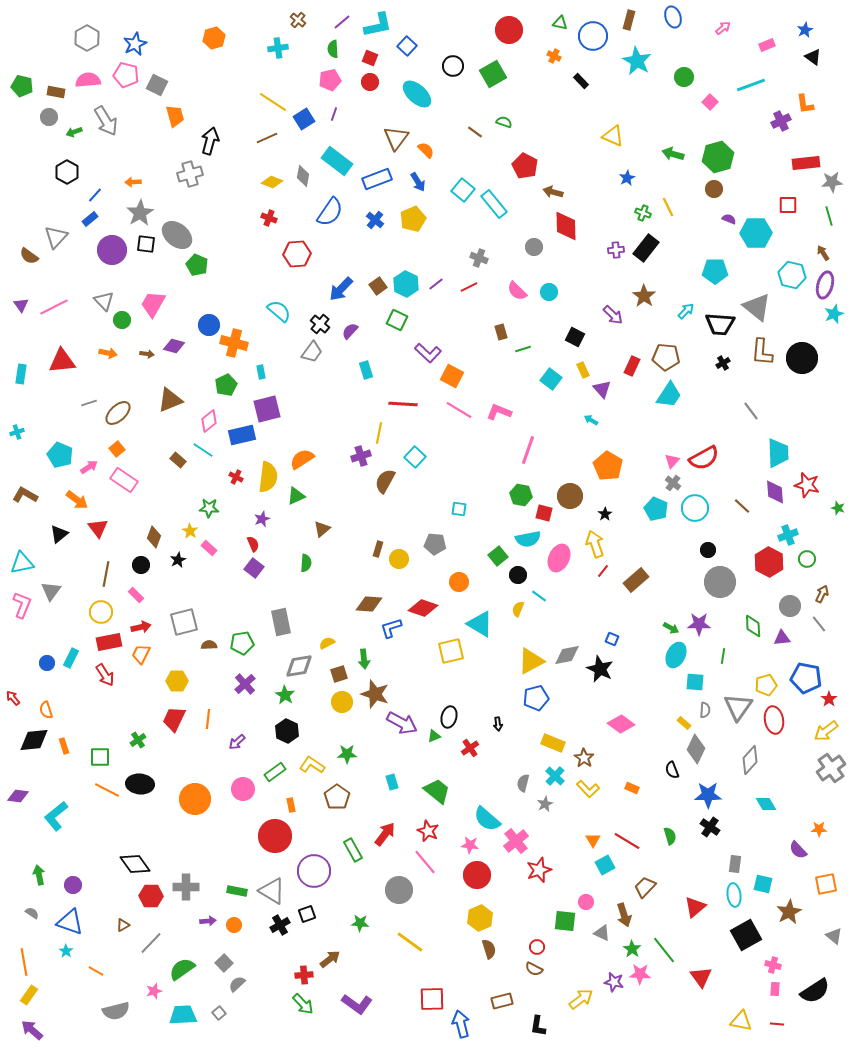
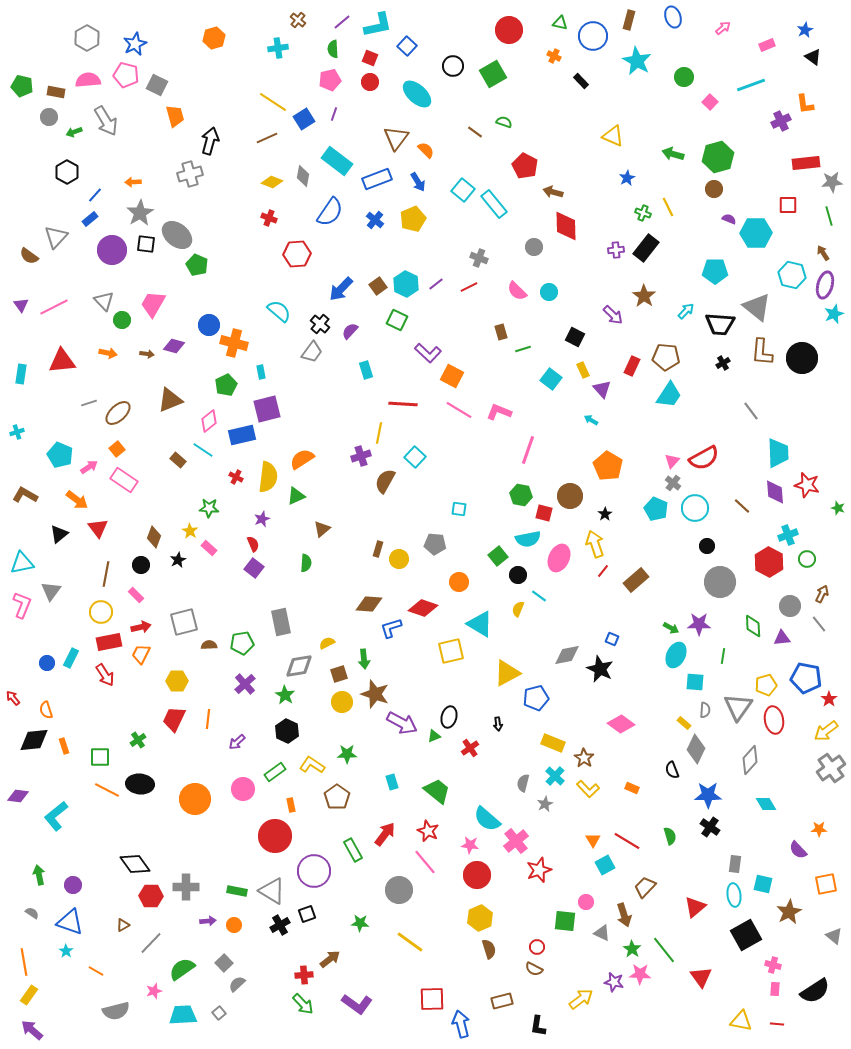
black circle at (708, 550): moved 1 px left, 4 px up
yellow triangle at (531, 661): moved 24 px left, 12 px down
